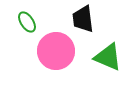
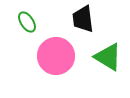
pink circle: moved 5 px down
green triangle: rotated 8 degrees clockwise
